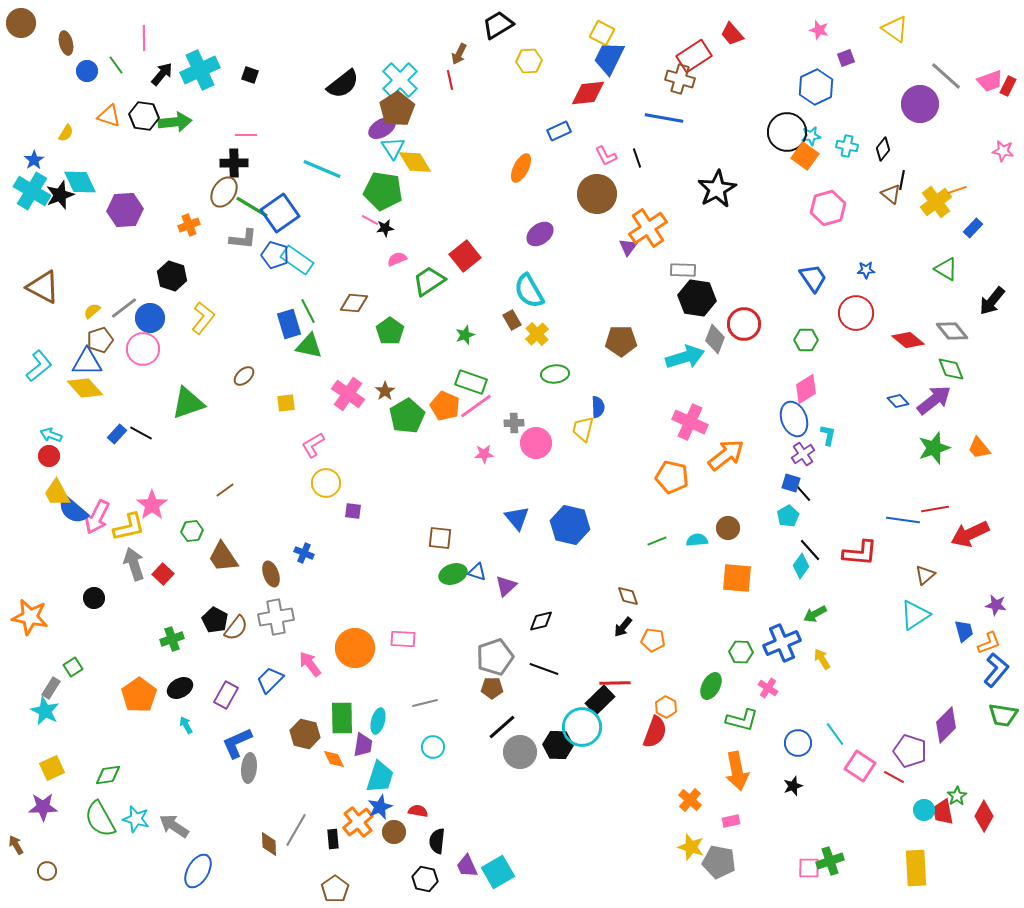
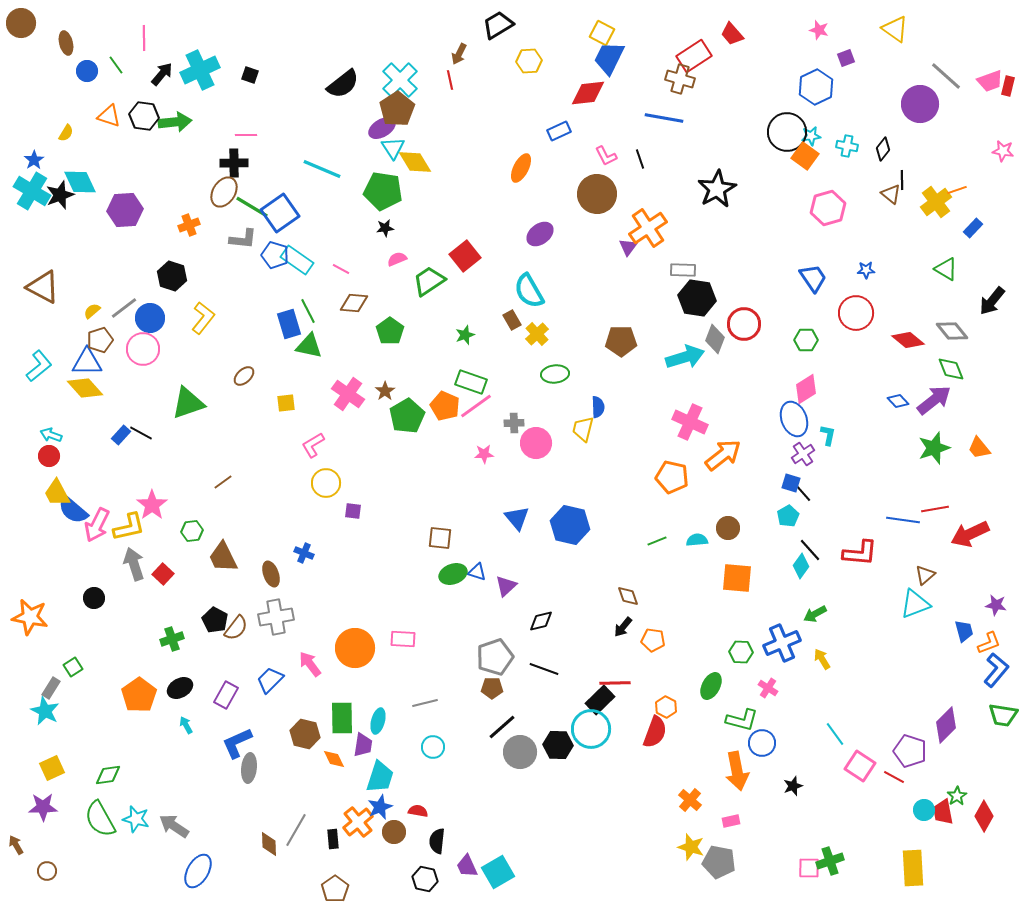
red rectangle at (1008, 86): rotated 12 degrees counterclockwise
black line at (637, 158): moved 3 px right, 1 px down
black line at (902, 180): rotated 12 degrees counterclockwise
pink line at (370, 220): moved 29 px left, 49 px down
blue rectangle at (117, 434): moved 4 px right, 1 px down
orange arrow at (726, 455): moved 3 px left
brown line at (225, 490): moved 2 px left, 8 px up
pink arrow at (97, 517): moved 8 px down
brown trapezoid at (223, 557): rotated 8 degrees clockwise
cyan triangle at (915, 615): moved 11 px up; rotated 12 degrees clockwise
cyan circle at (582, 727): moved 9 px right, 2 px down
blue circle at (798, 743): moved 36 px left
yellow rectangle at (916, 868): moved 3 px left
